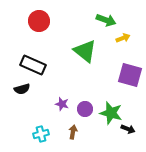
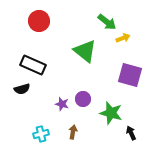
green arrow: moved 1 px right, 2 px down; rotated 18 degrees clockwise
purple circle: moved 2 px left, 10 px up
black arrow: moved 3 px right, 4 px down; rotated 136 degrees counterclockwise
